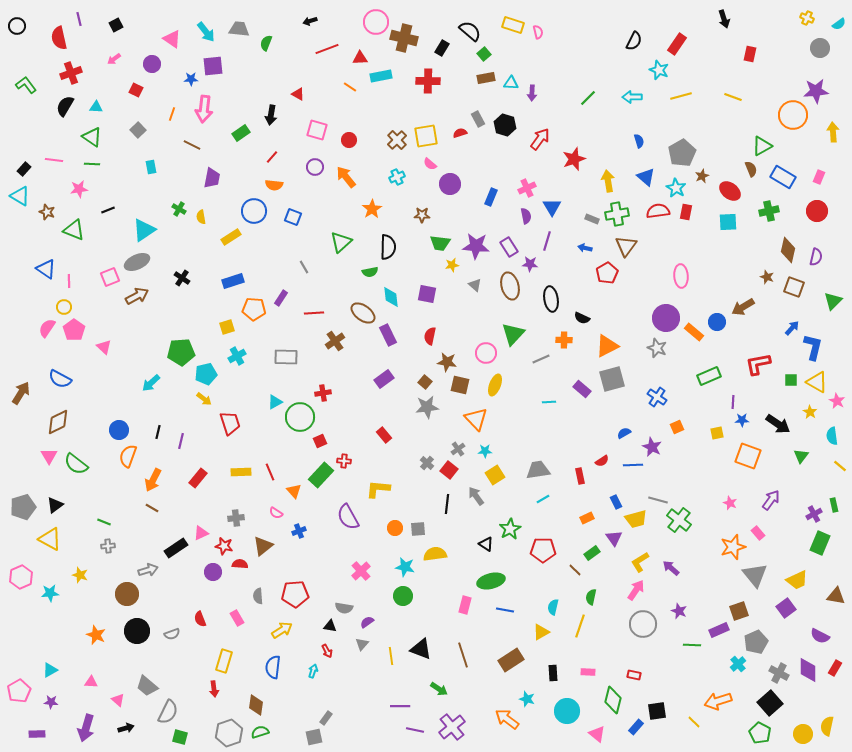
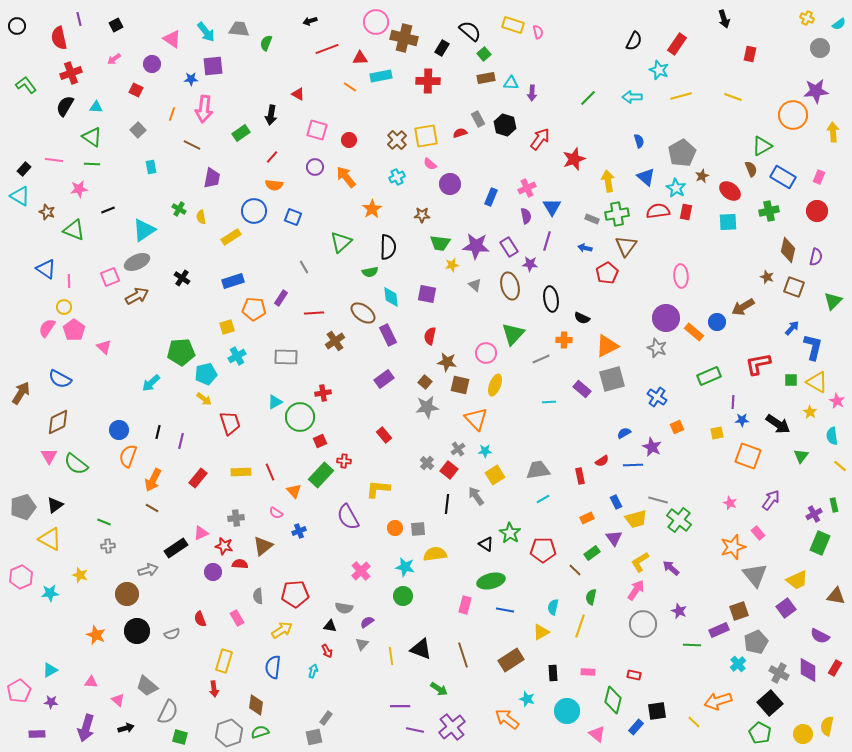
green star at (510, 529): moved 4 px down; rotated 10 degrees counterclockwise
